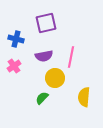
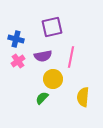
purple square: moved 6 px right, 4 px down
purple semicircle: moved 1 px left
pink cross: moved 4 px right, 5 px up
yellow circle: moved 2 px left, 1 px down
yellow semicircle: moved 1 px left
